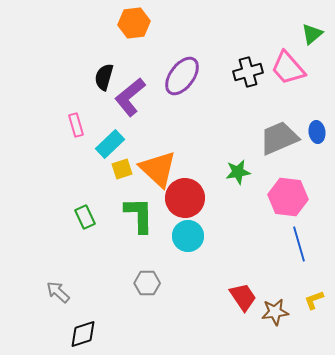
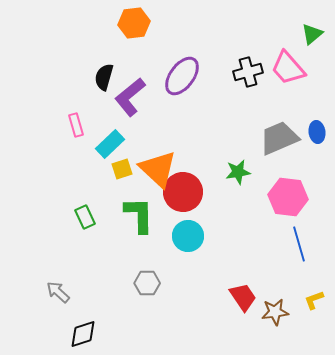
red circle: moved 2 px left, 6 px up
